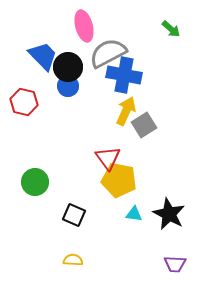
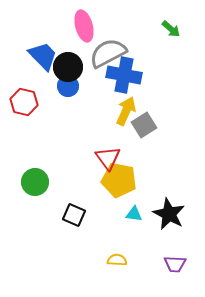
yellow semicircle: moved 44 px right
